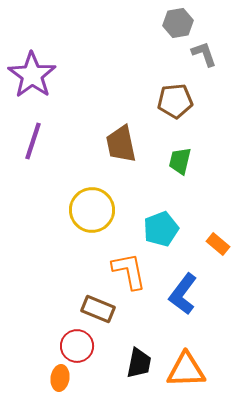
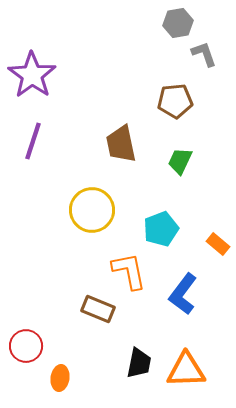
green trapezoid: rotated 12 degrees clockwise
red circle: moved 51 px left
